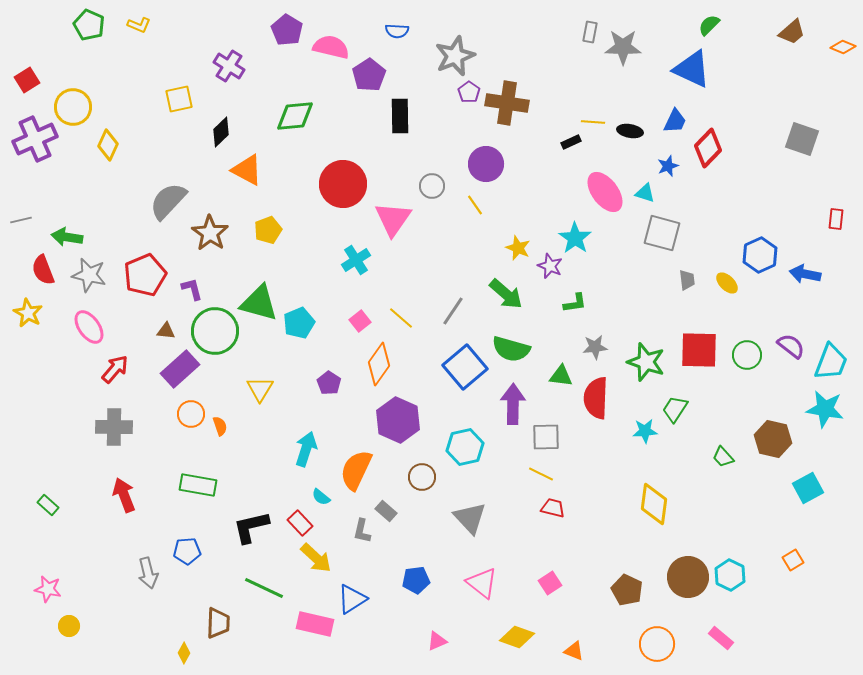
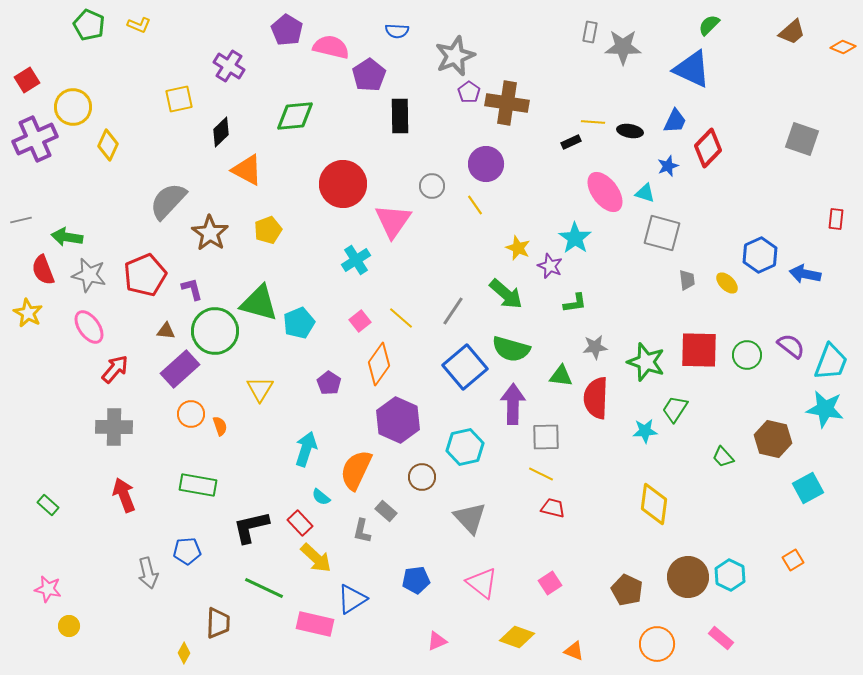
pink triangle at (393, 219): moved 2 px down
